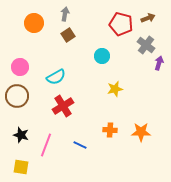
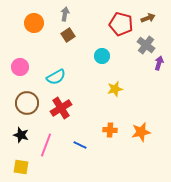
brown circle: moved 10 px right, 7 px down
red cross: moved 2 px left, 2 px down
orange star: rotated 12 degrees counterclockwise
